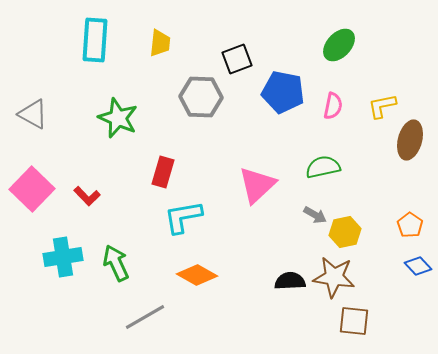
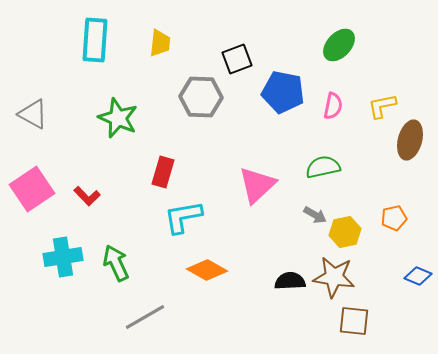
pink square: rotated 12 degrees clockwise
orange pentagon: moved 16 px left, 7 px up; rotated 25 degrees clockwise
blue diamond: moved 10 px down; rotated 24 degrees counterclockwise
orange diamond: moved 10 px right, 5 px up
